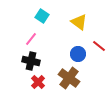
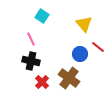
yellow triangle: moved 5 px right, 2 px down; rotated 12 degrees clockwise
pink line: rotated 64 degrees counterclockwise
red line: moved 1 px left, 1 px down
blue circle: moved 2 px right
red cross: moved 4 px right
